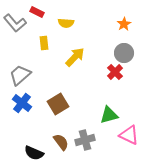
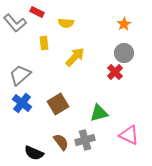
green triangle: moved 10 px left, 2 px up
